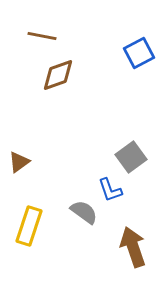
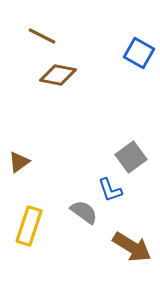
brown line: rotated 16 degrees clockwise
blue square: rotated 32 degrees counterclockwise
brown diamond: rotated 30 degrees clockwise
brown arrow: moved 1 px left; rotated 141 degrees clockwise
